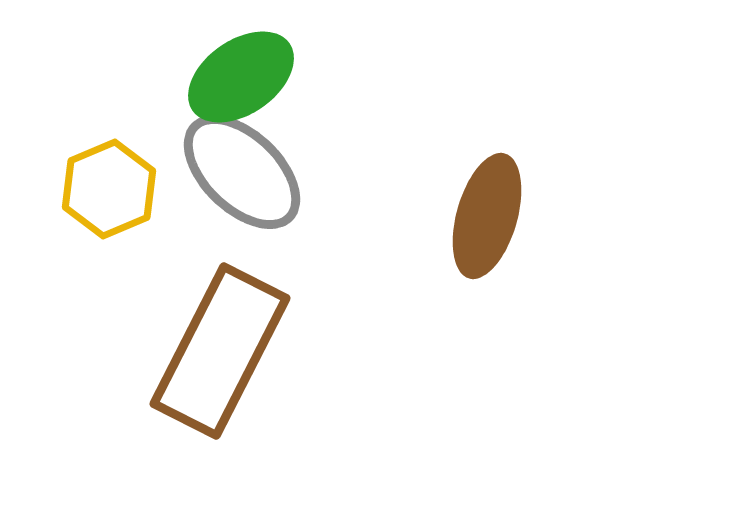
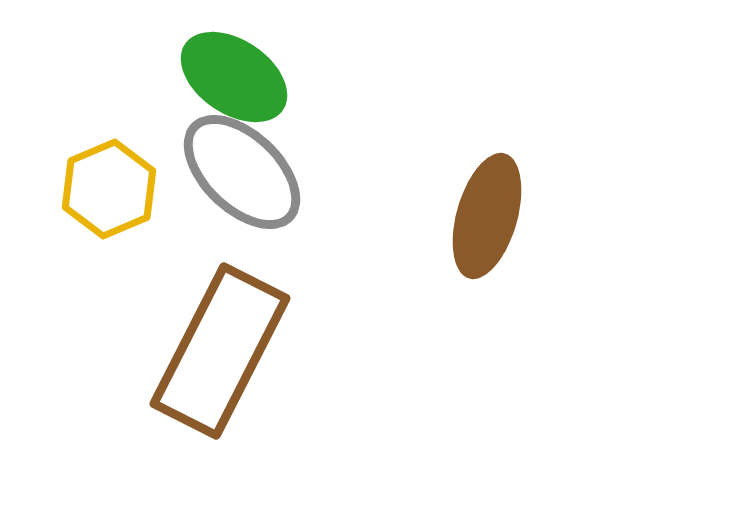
green ellipse: moved 7 px left; rotated 69 degrees clockwise
